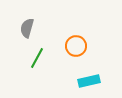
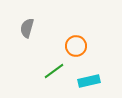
green line: moved 17 px right, 13 px down; rotated 25 degrees clockwise
